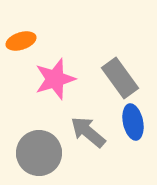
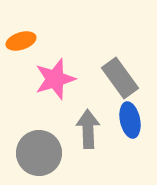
blue ellipse: moved 3 px left, 2 px up
gray arrow: moved 3 px up; rotated 48 degrees clockwise
